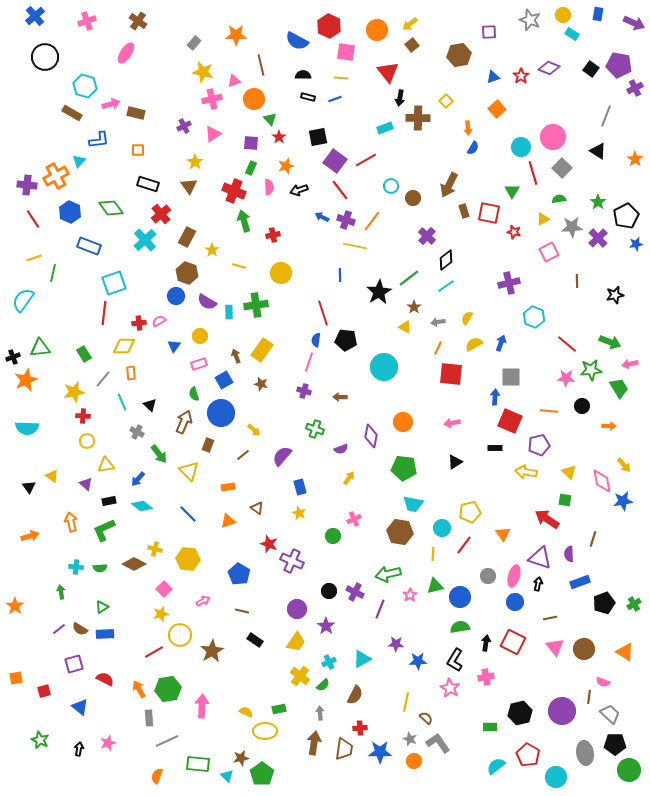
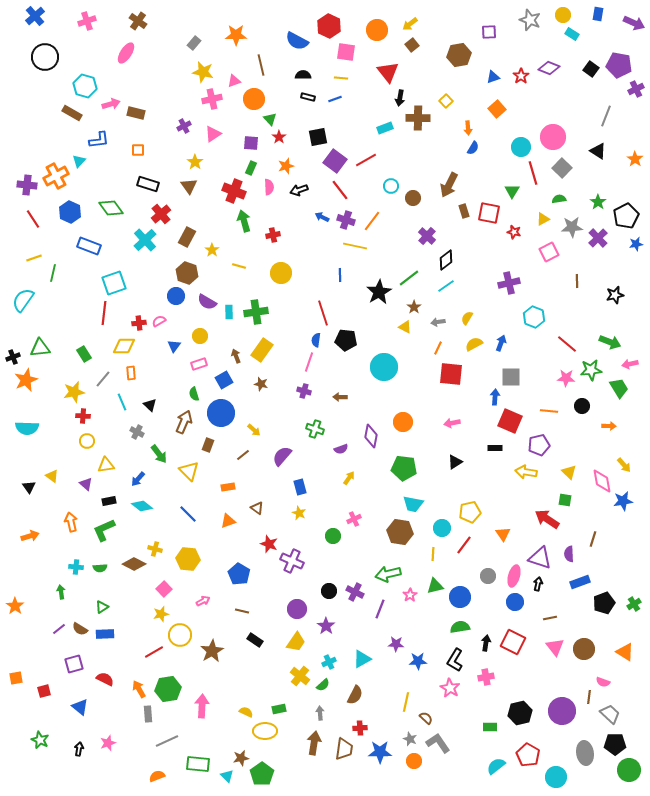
purple cross at (635, 88): moved 1 px right, 1 px down
green cross at (256, 305): moved 7 px down
gray rectangle at (149, 718): moved 1 px left, 4 px up
orange semicircle at (157, 776): rotated 49 degrees clockwise
